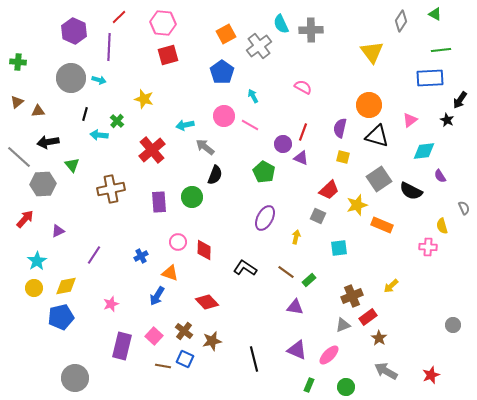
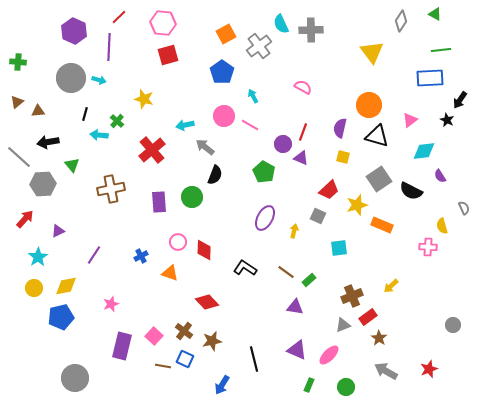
yellow arrow at (296, 237): moved 2 px left, 6 px up
cyan star at (37, 261): moved 1 px right, 4 px up
blue arrow at (157, 296): moved 65 px right, 89 px down
red star at (431, 375): moved 2 px left, 6 px up
